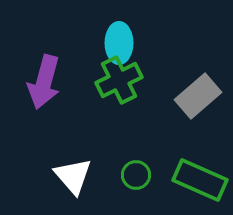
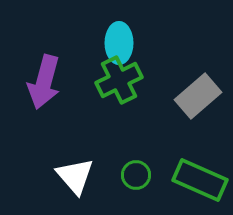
white triangle: moved 2 px right
